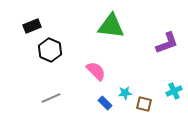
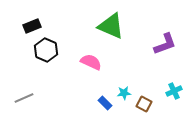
green triangle: rotated 16 degrees clockwise
purple L-shape: moved 2 px left, 1 px down
black hexagon: moved 4 px left
pink semicircle: moved 5 px left, 9 px up; rotated 20 degrees counterclockwise
cyan star: moved 1 px left
gray line: moved 27 px left
brown square: rotated 14 degrees clockwise
